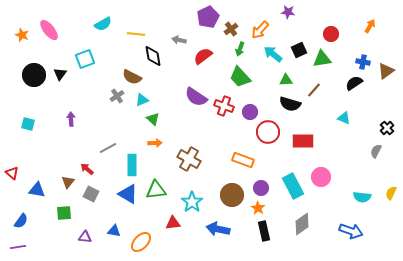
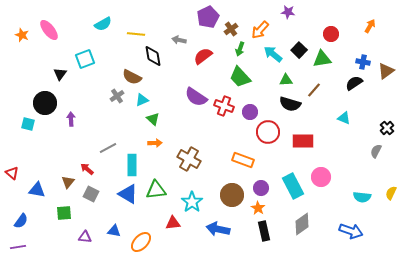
black square at (299, 50): rotated 21 degrees counterclockwise
black circle at (34, 75): moved 11 px right, 28 px down
